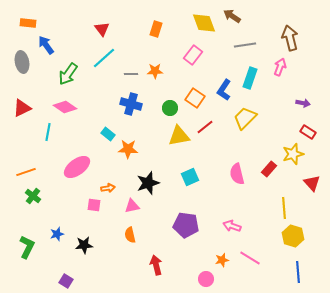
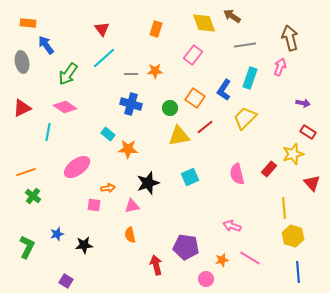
purple pentagon at (186, 225): moved 22 px down
